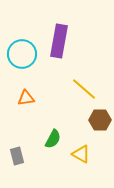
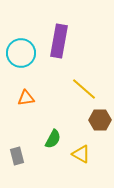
cyan circle: moved 1 px left, 1 px up
